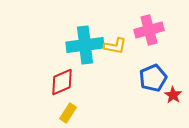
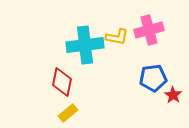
yellow L-shape: moved 2 px right, 9 px up
blue pentagon: rotated 16 degrees clockwise
red diamond: rotated 56 degrees counterclockwise
yellow rectangle: rotated 18 degrees clockwise
